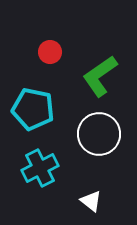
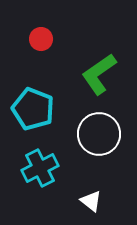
red circle: moved 9 px left, 13 px up
green L-shape: moved 1 px left, 2 px up
cyan pentagon: rotated 9 degrees clockwise
